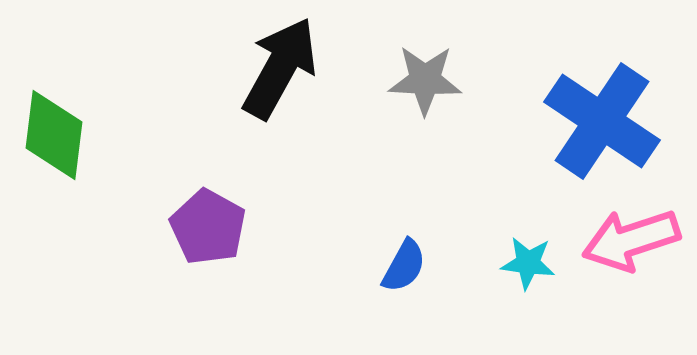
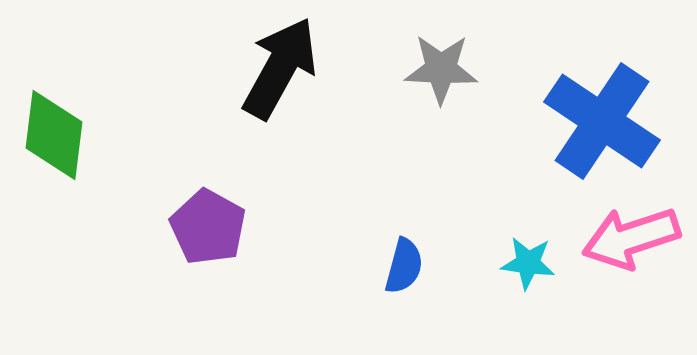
gray star: moved 16 px right, 11 px up
pink arrow: moved 2 px up
blue semicircle: rotated 14 degrees counterclockwise
